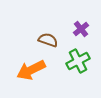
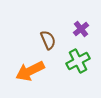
brown semicircle: rotated 48 degrees clockwise
orange arrow: moved 1 px left, 1 px down
